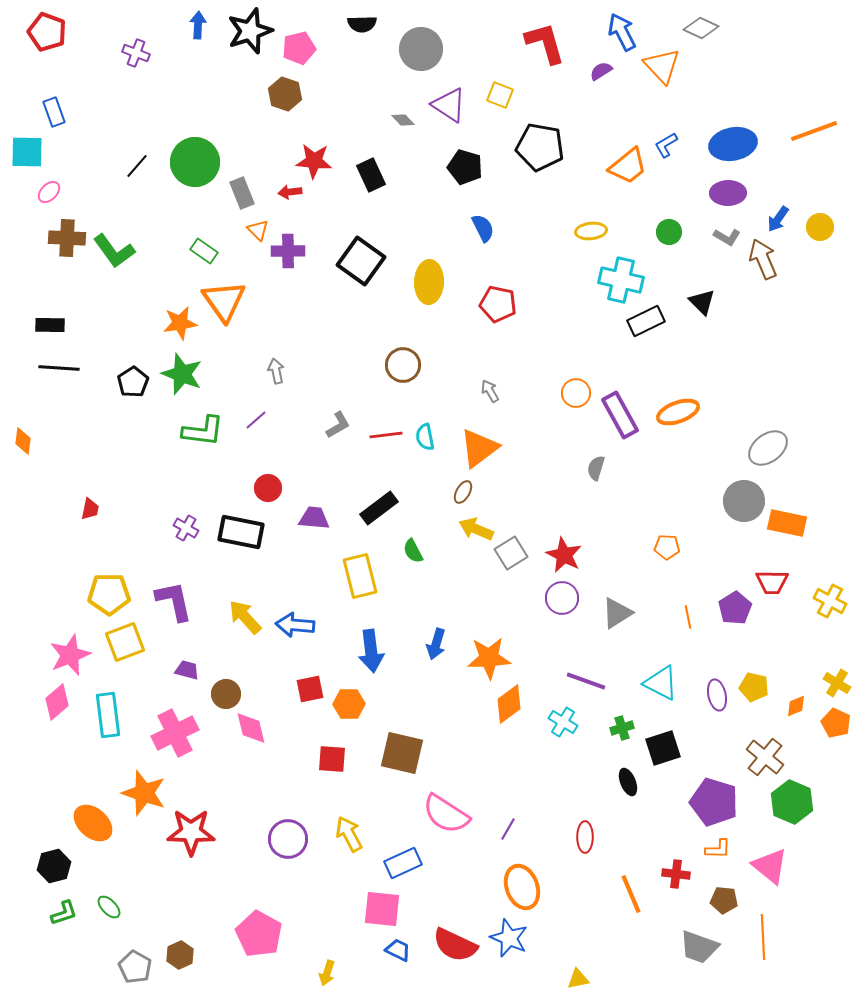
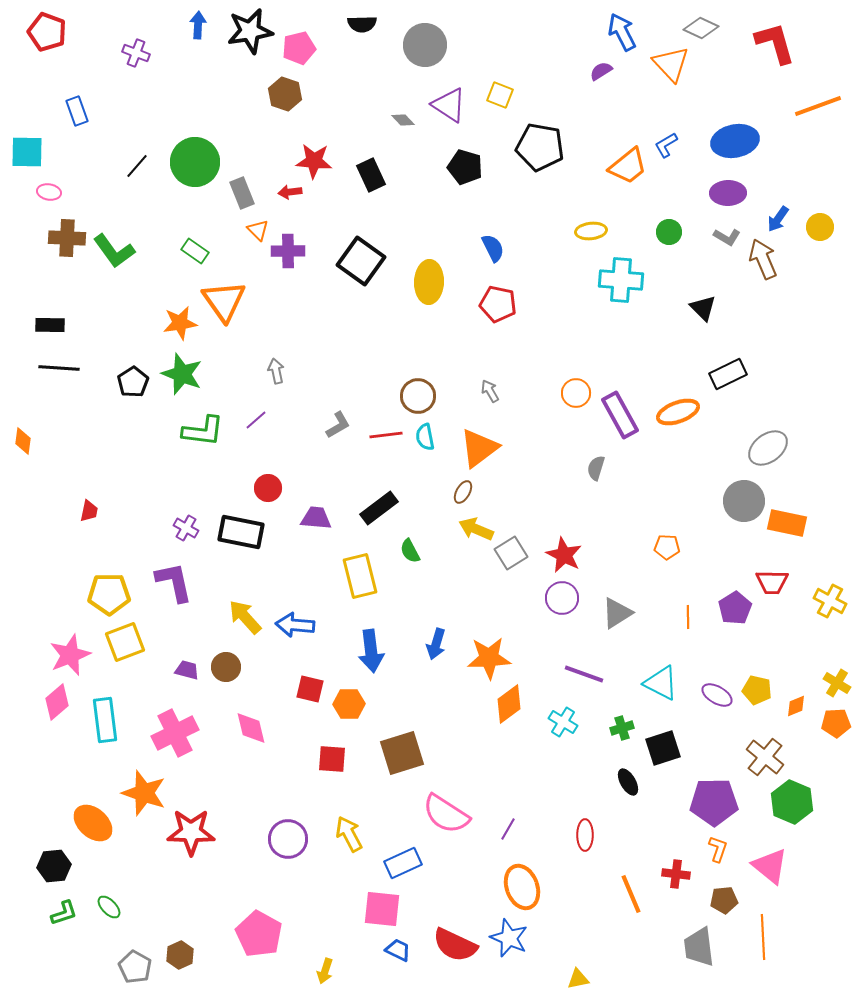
black star at (250, 31): rotated 9 degrees clockwise
red L-shape at (545, 43): moved 230 px right
gray circle at (421, 49): moved 4 px right, 4 px up
orange triangle at (662, 66): moved 9 px right, 2 px up
blue rectangle at (54, 112): moved 23 px right, 1 px up
orange line at (814, 131): moved 4 px right, 25 px up
blue ellipse at (733, 144): moved 2 px right, 3 px up
pink ellipse at (49, 192): rotated 55 degrees clockwise
blue semicircle at (483, 228): moved 10 px right, 20 px down
green rectangle at (204, 251): moved 9 px left
cyan cross at (621, 280): rotated 9 degrees counterclockwise
black triangle at (702, 302): moved 1 px right, 6 px down
black rectangle at (646, 321): moved 82 px right, 53 px down
brown circle at (403, 365): moved 15 px right, 31 px down
red trapezoid at (90, 509): moved 1 px left, 2 px down
purple trapezoid at (314, 518): moved 2 px right
green semicircle at (413, 551): moved 3 px left
purple L-shape at (174, 601): moved 19 px up
orange line at (688, 617): rotated 10 degrees clockwise
purple line at (586, 681): moved 2 px left, 7 px up
yellow pentagon at (754, 687): moved 3 px right, 3 px down
red square at (310, 689): rotated 24 degrees clockwise
brown circle at (226, 694): moved 27 px up
purple ellipse at (717, 695): rotated 48 degrees counterclockwise
cyan rectangle at (108, 715): moved 3 px left, 5 px down
orange pentagon at (836, 723): rotated 28 degrees counterclockwise
brown square at (402, 753): rotated 30 degrees counterclockwise
black ellipse at (628, 782): rotated 8 degrees counterclockwise
purple pentagon at (714, 802): rotated 18 degrees counterclockwise
red ellipse at (585, 837): moved 2 px up
orange L-shape at (718, 849): rotated 72 degrees counterclockwise
black hexagon at (54, 866): rotated 8 degrees clockwise
brown pentagon at (724, 900): rotated 12 degrees counterclockwise
gray trapezoid at (699, 947): rotated 63 degrees clockwise
yellow arrow at (327, 973): moved 2 px left, 2 px up
